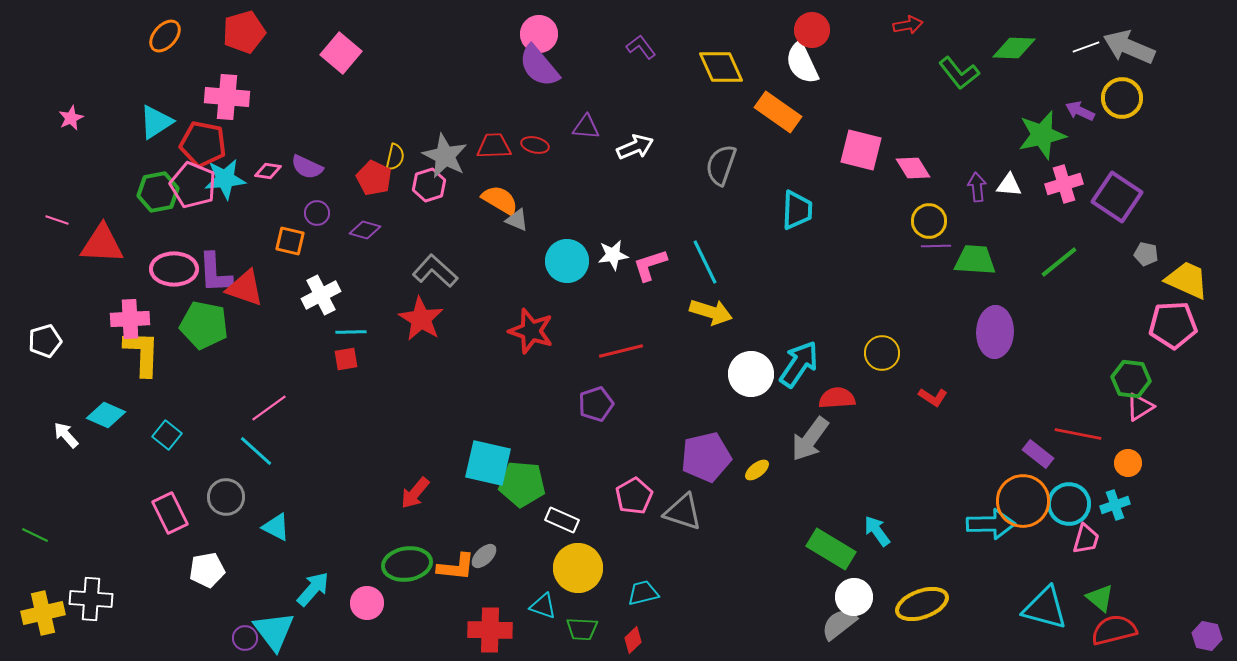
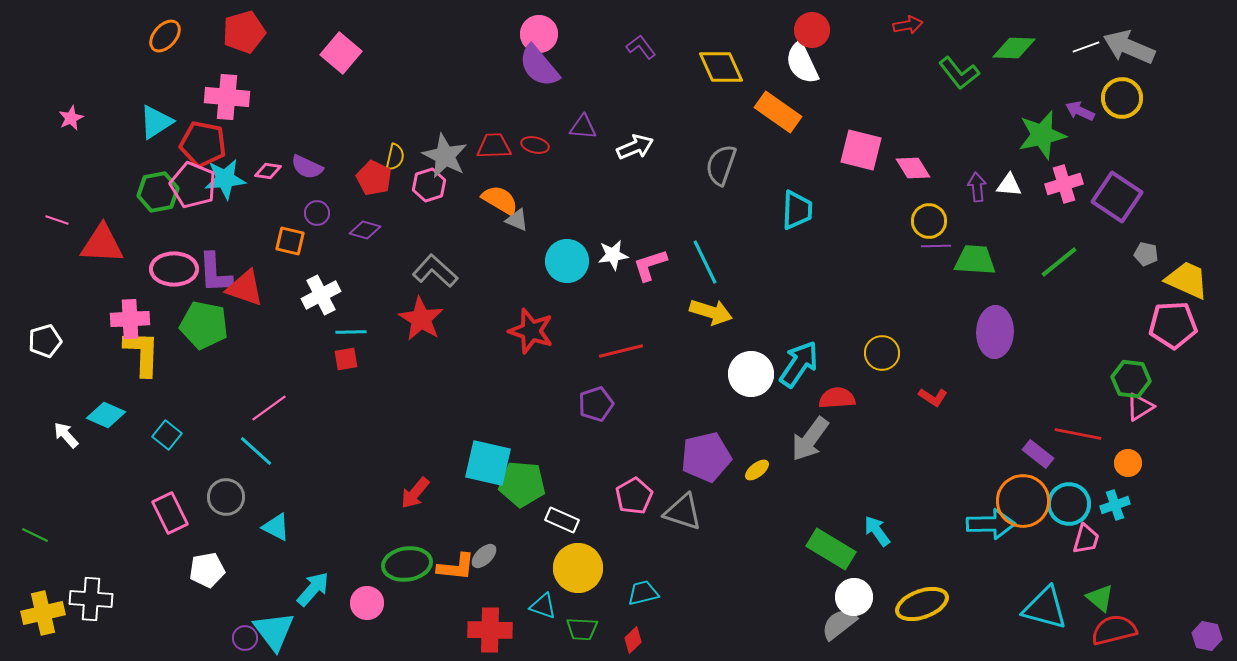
purple triangle at (586, 127): moved 3 px left
